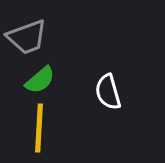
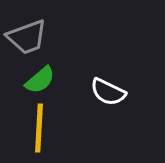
white semicircle: rotated 48 degrees counterclockwise
